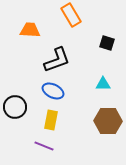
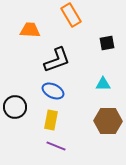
black square: rotated 28 degrees counterclockwise
purple line: moved 12 px right
